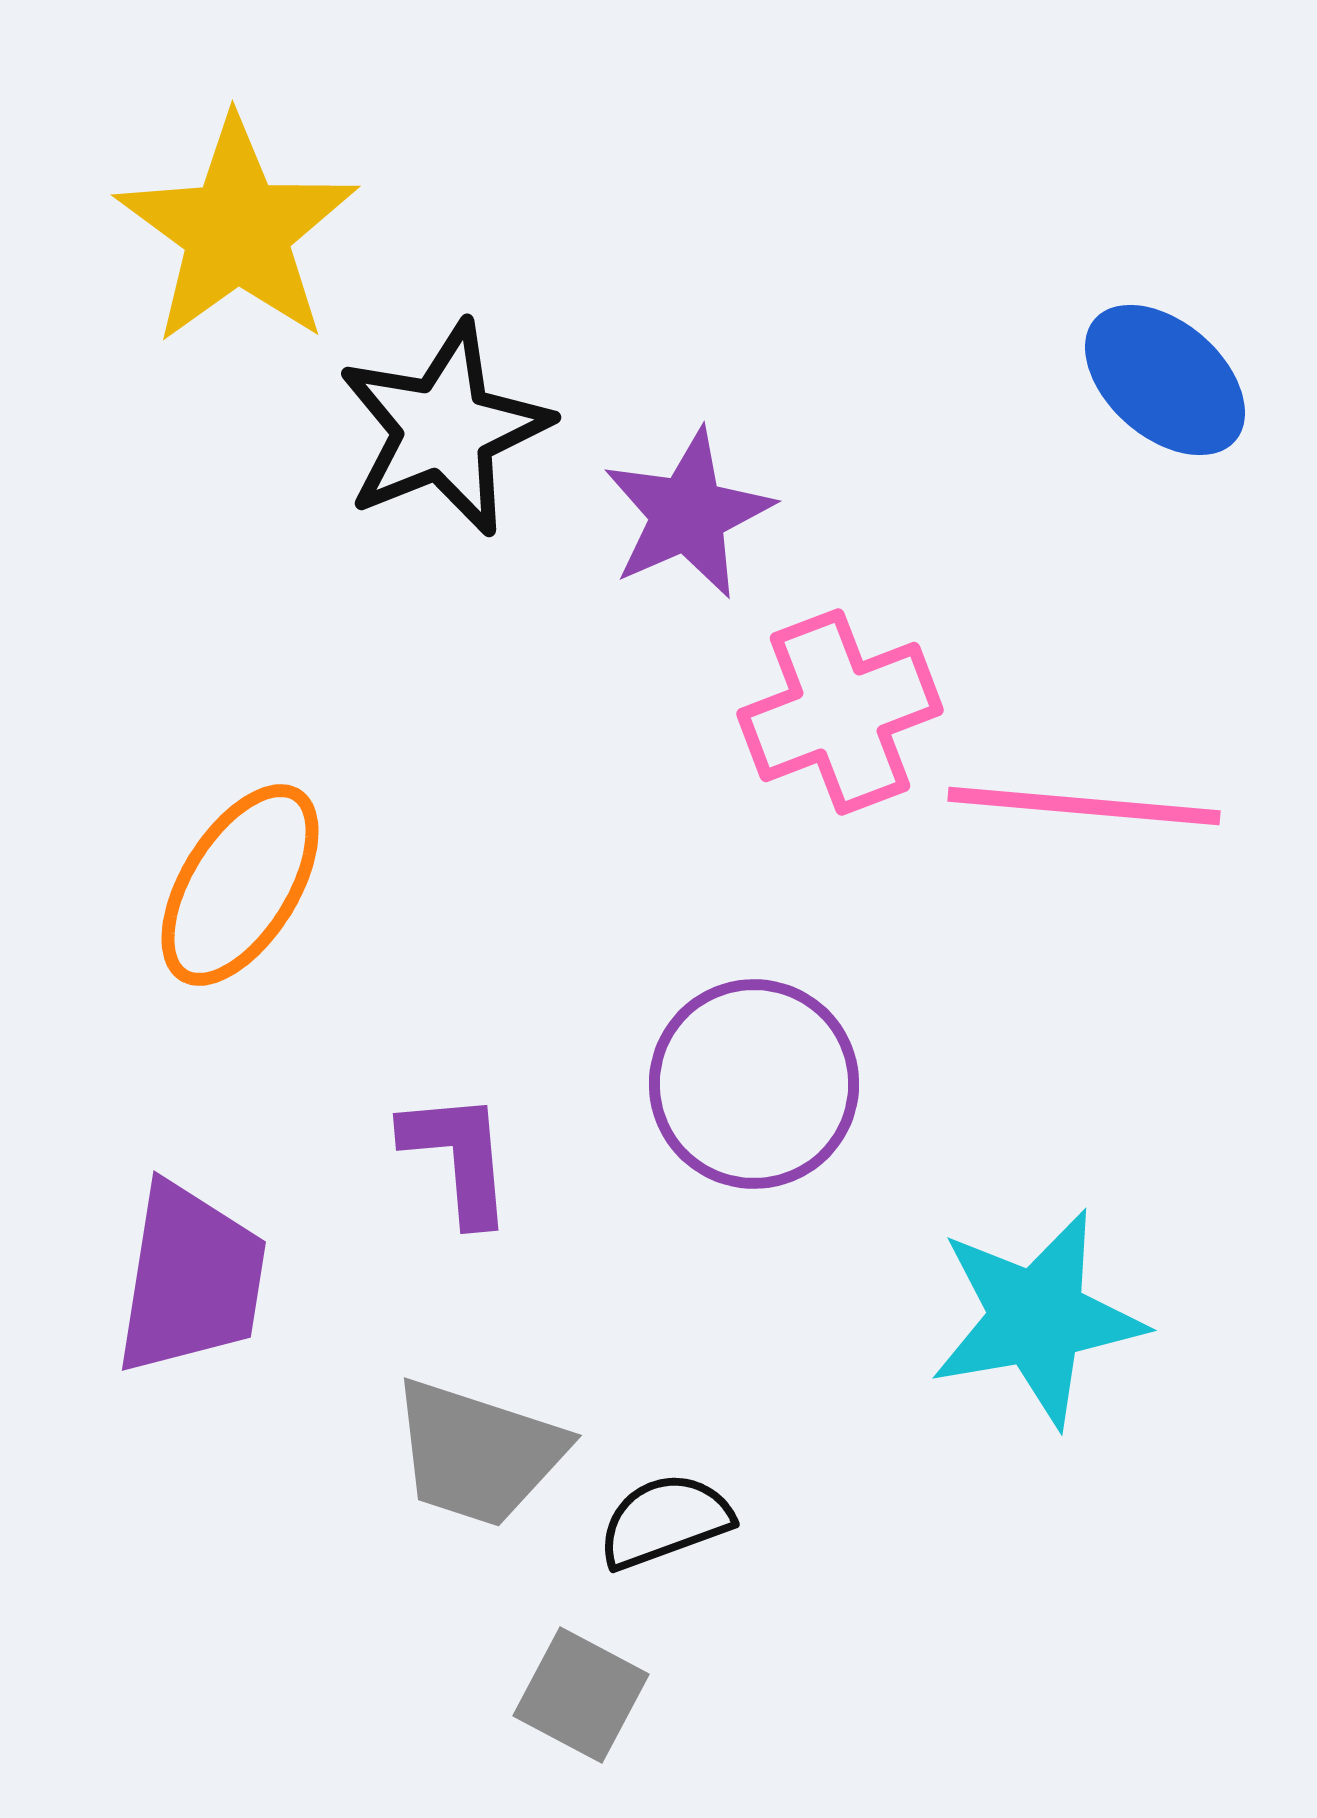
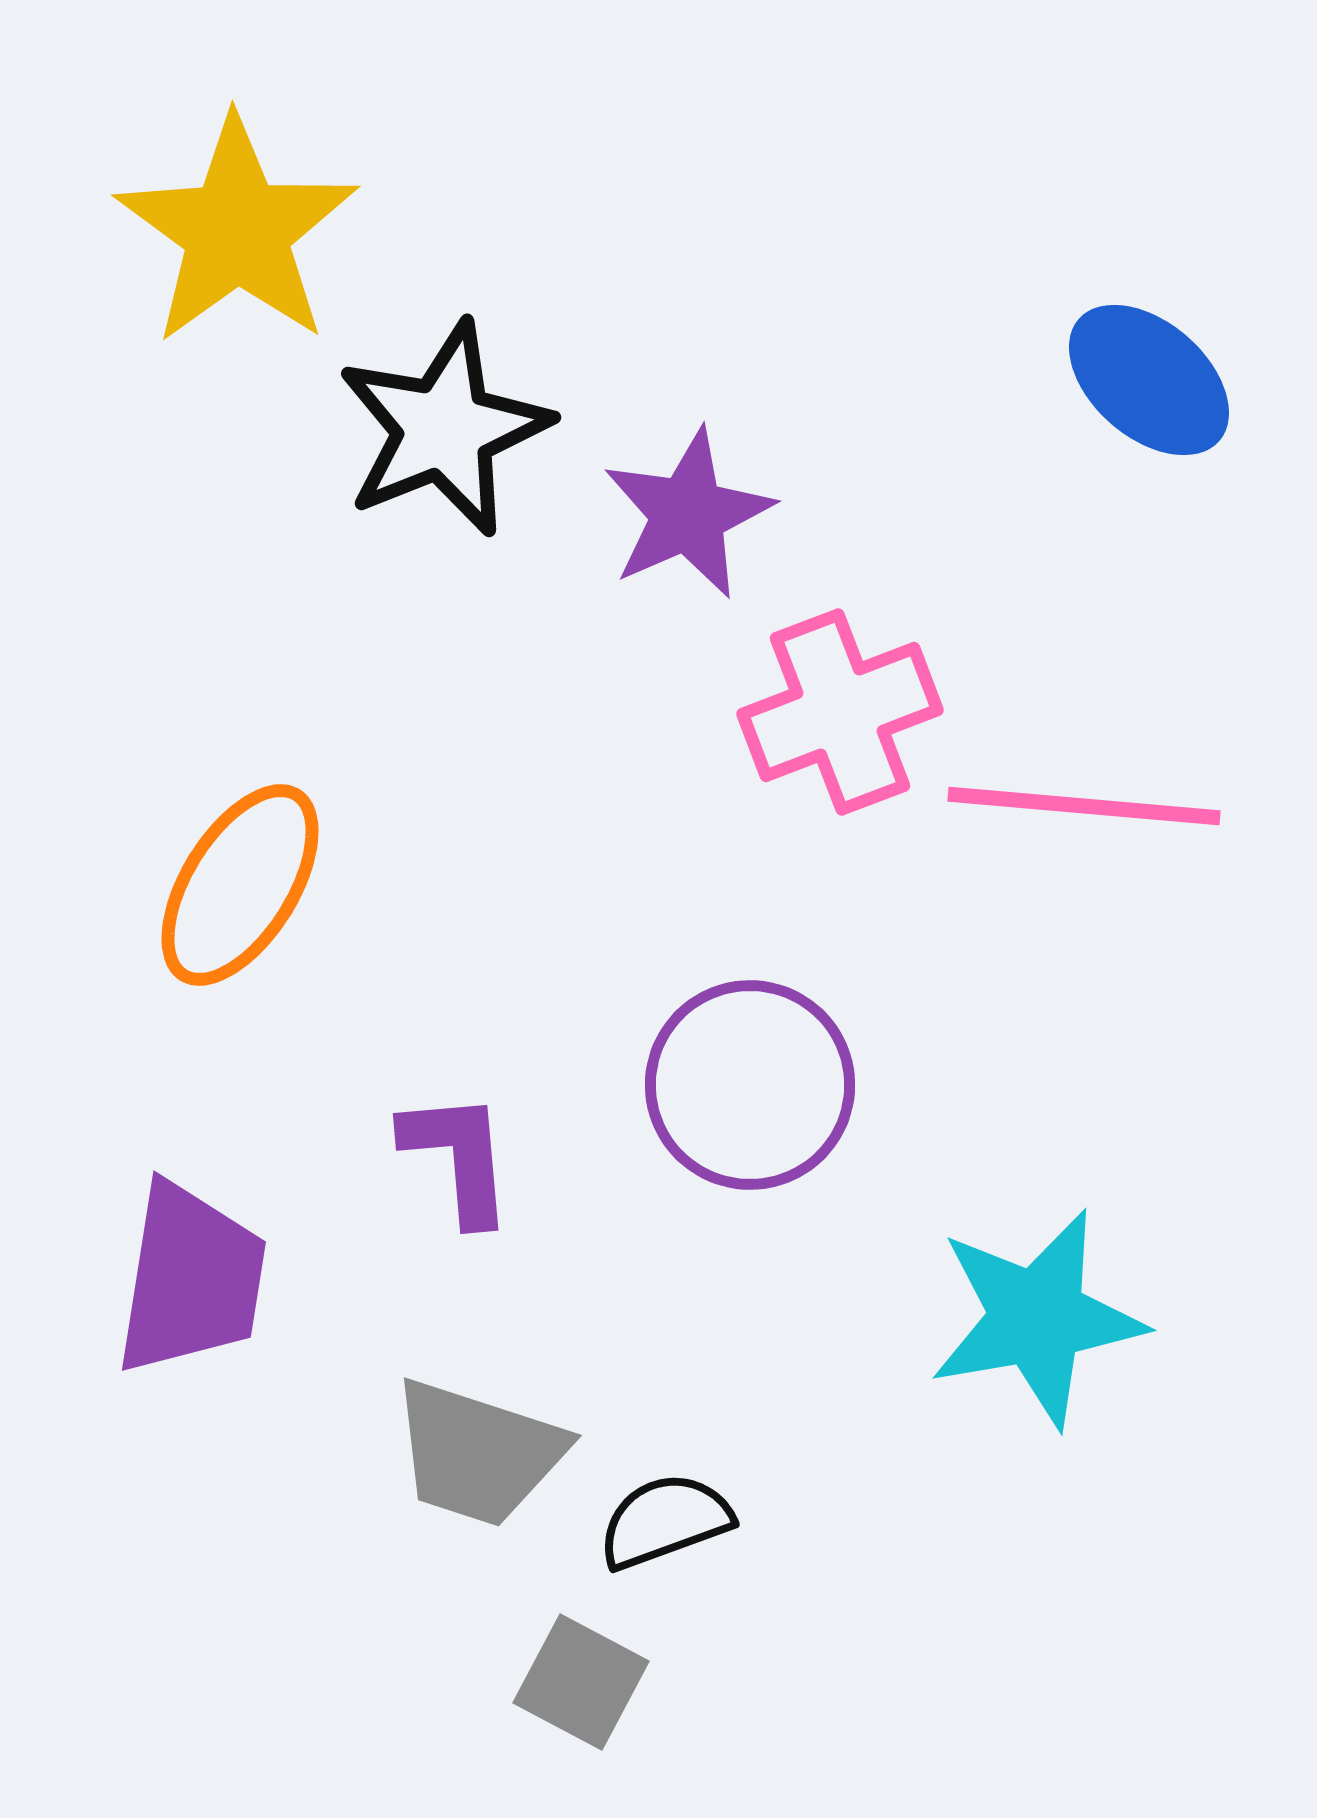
blue ellipse: moved 16 px left
purple circle: moved 4 px left, 1 px down
gray square: moved 13 px up
